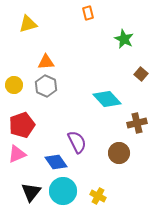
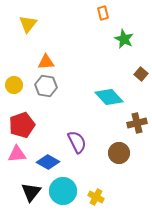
orange rectangle: moved 15 px right
yellow triangle: rotated 36 degrees counterclockwise
gray hexagon: rotated 15 degrees counterclockwise
cyan diamond: moved 2 px right, 2 px up
pink triangle: rotated 18 degrees clockwise
blue diamond: moved 8 px left; rotated 25 degrees counterclockwise
yellow cross: moved 2 px left, 1 px down
